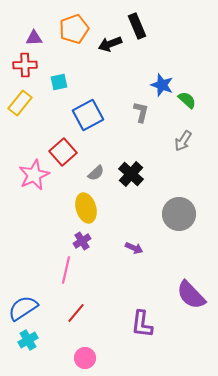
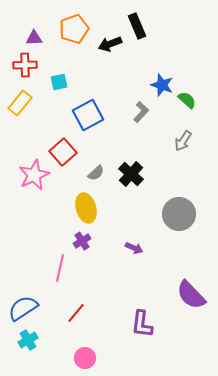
gray L-shape: rotated 30 degrees clockwise
pink line: moved 6 px left, 2 px up
